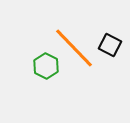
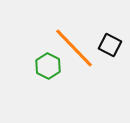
green hexagon: moved 2 px right
